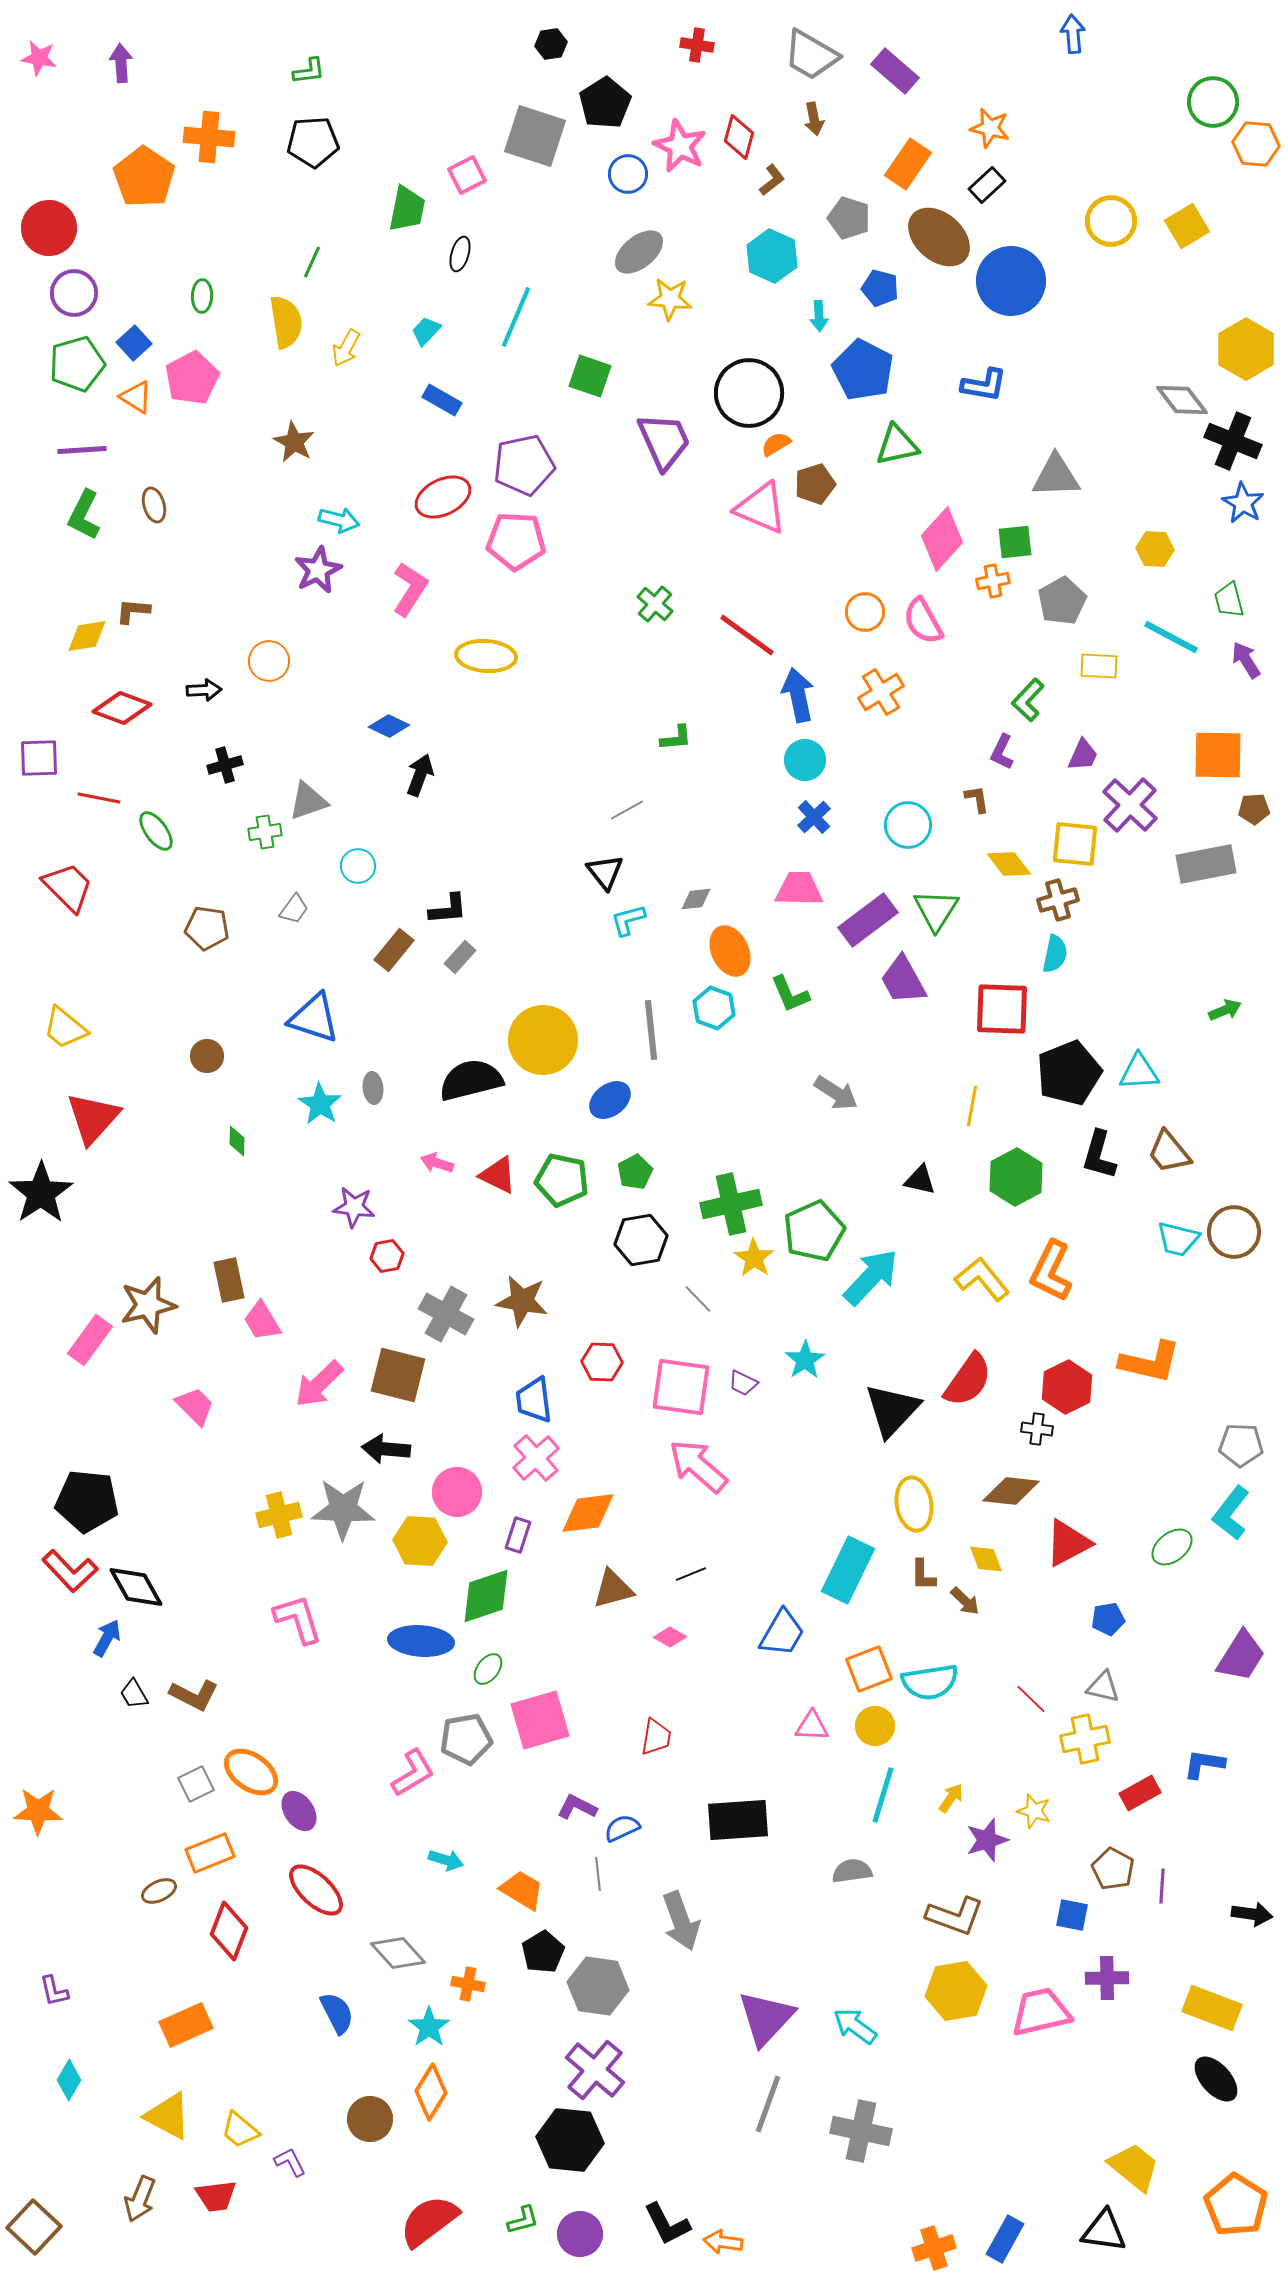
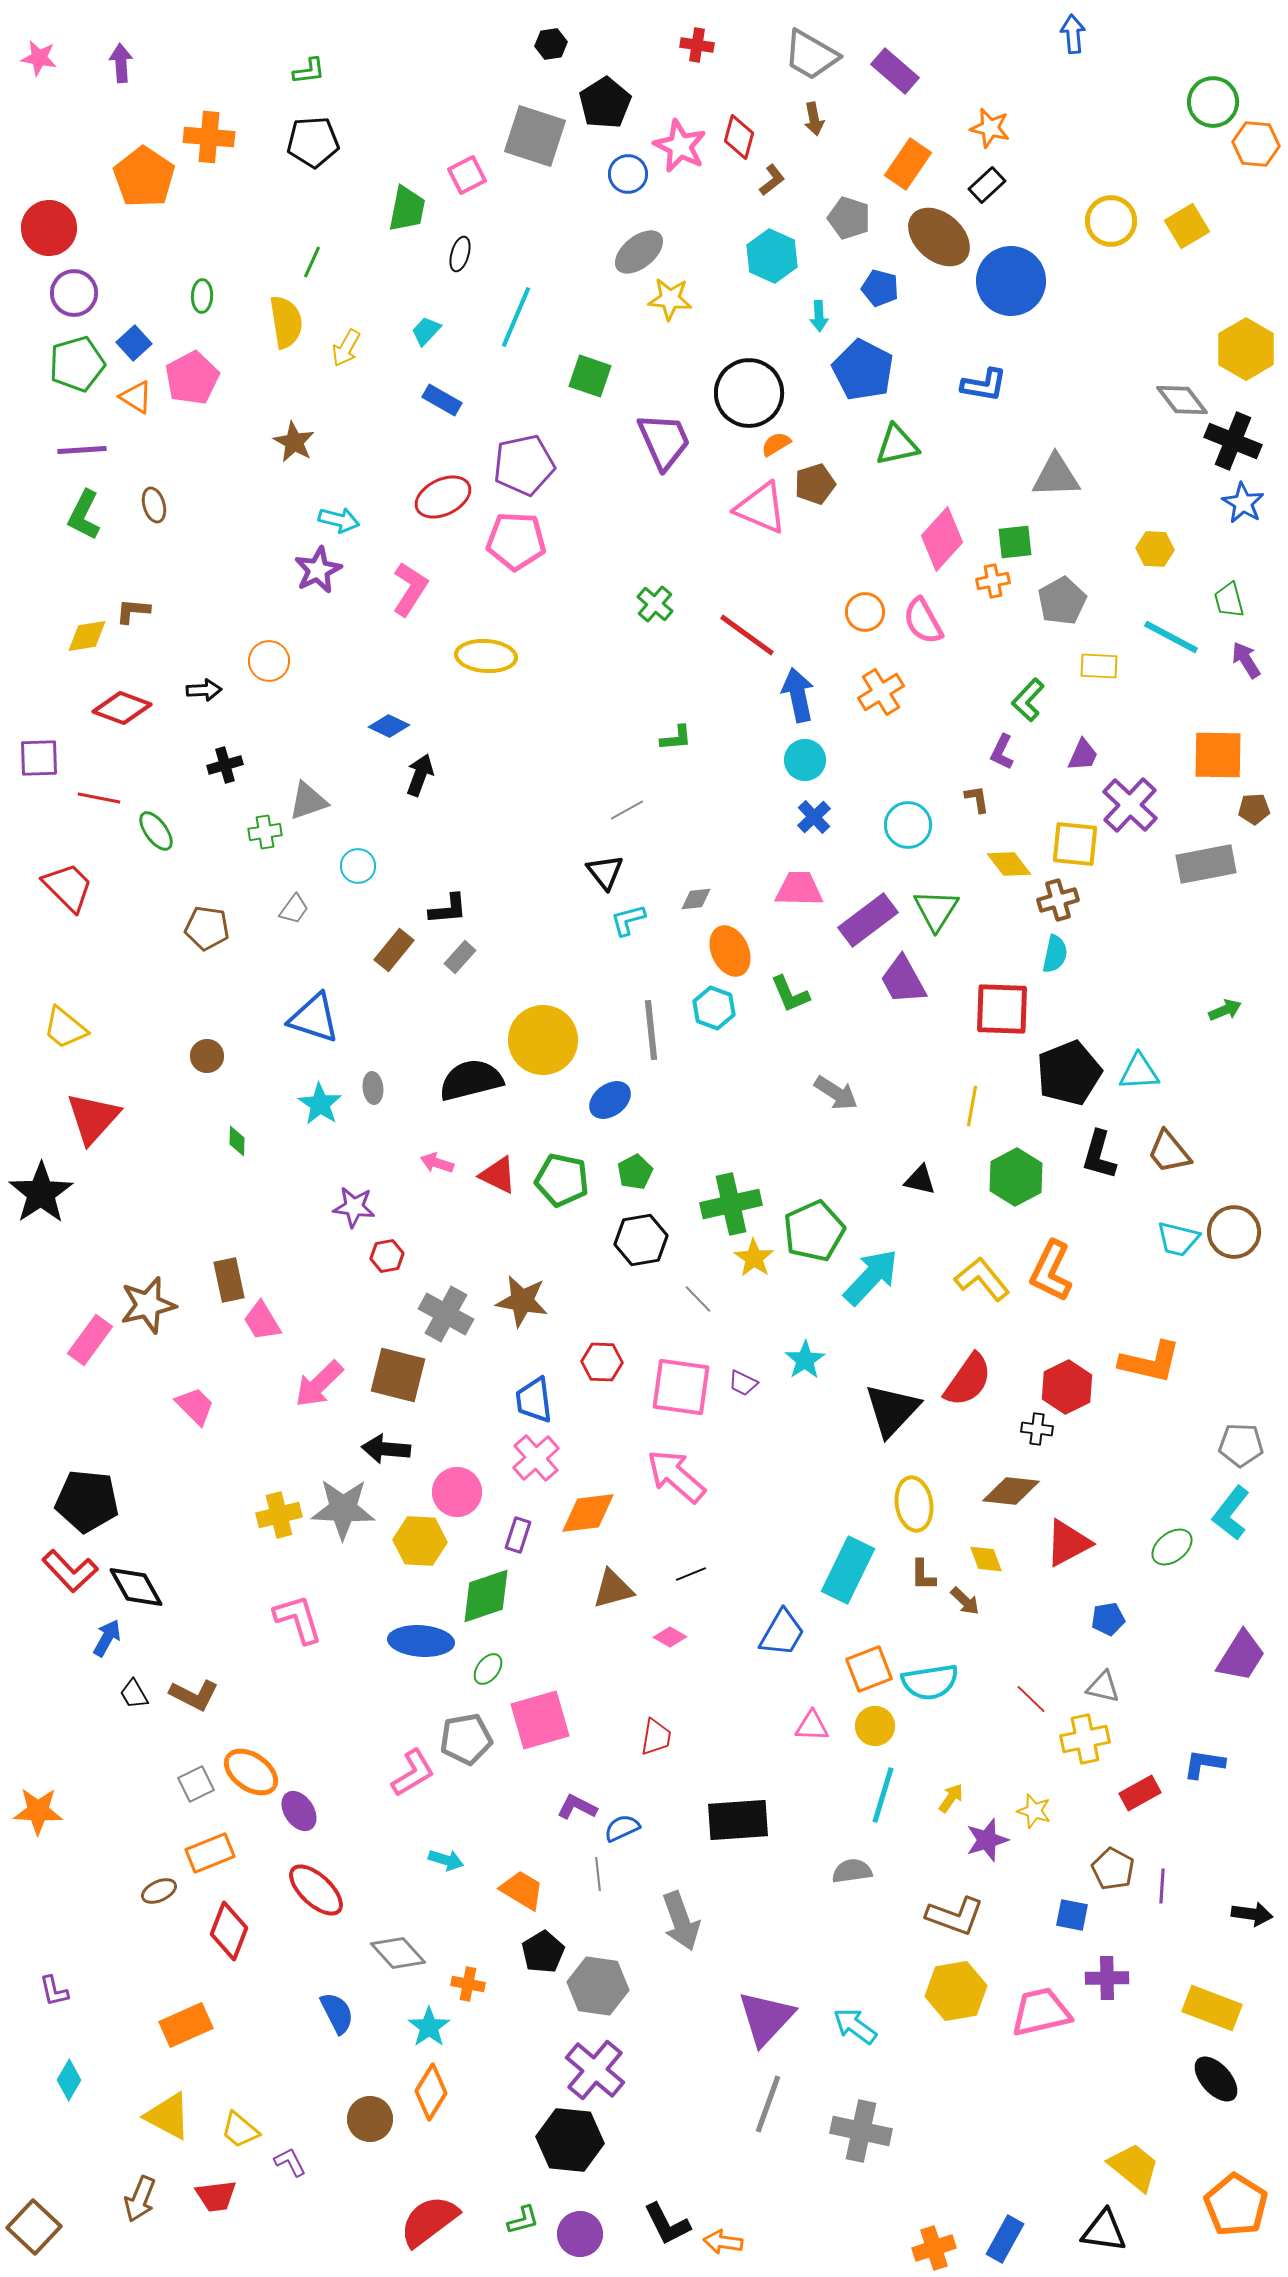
pink arrow at (698, 1466): moved 22 px left, 10 px down
